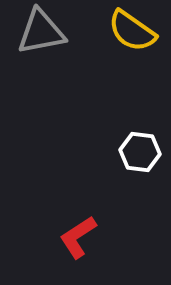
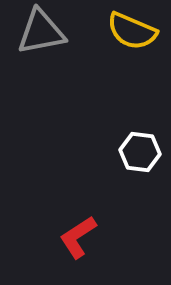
yellow semicircle: rotated 12 degrees counterclockwise
